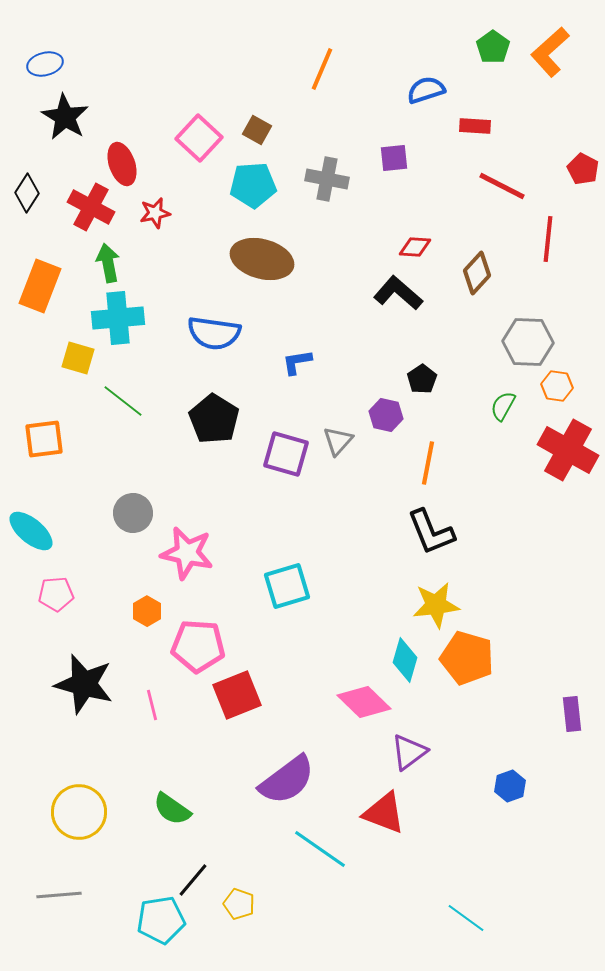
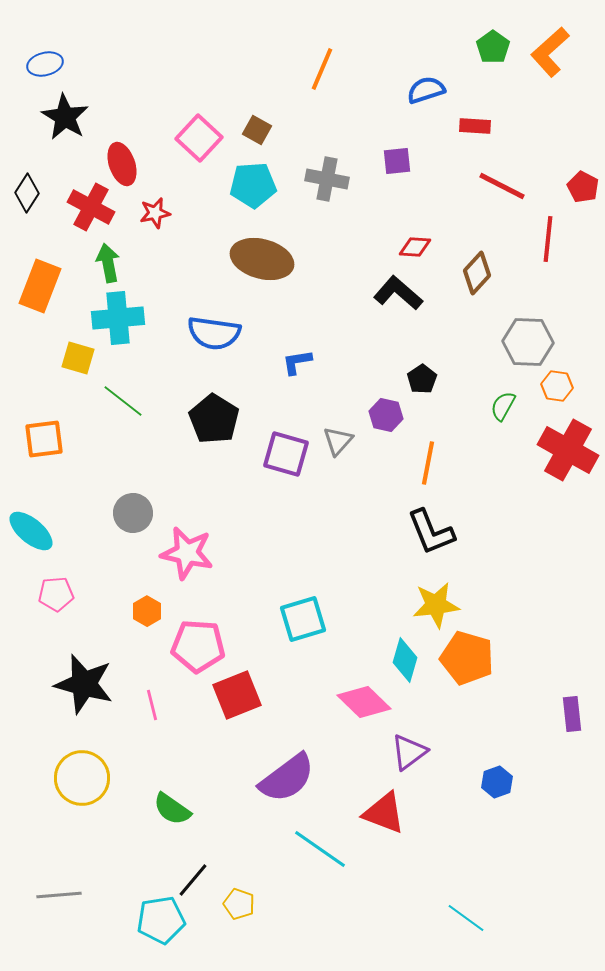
purple square at (394, 158): moved 3 px right, 3 px down
red pentagon at (583, 169): moved 18 px down
cyan square at (287, 586): moved 16 px right, 33 px down
purple semicircle at (287, 780): moved 2 px up
blue hexagon at (510, 786): moved 13 px left, 4 px up
yellow circle at (79, 812): moved 3 px right, 34 px up
